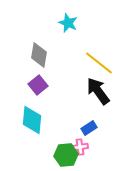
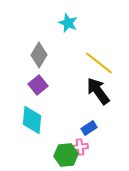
gray diamond: rotated 20 degrees clockwise
